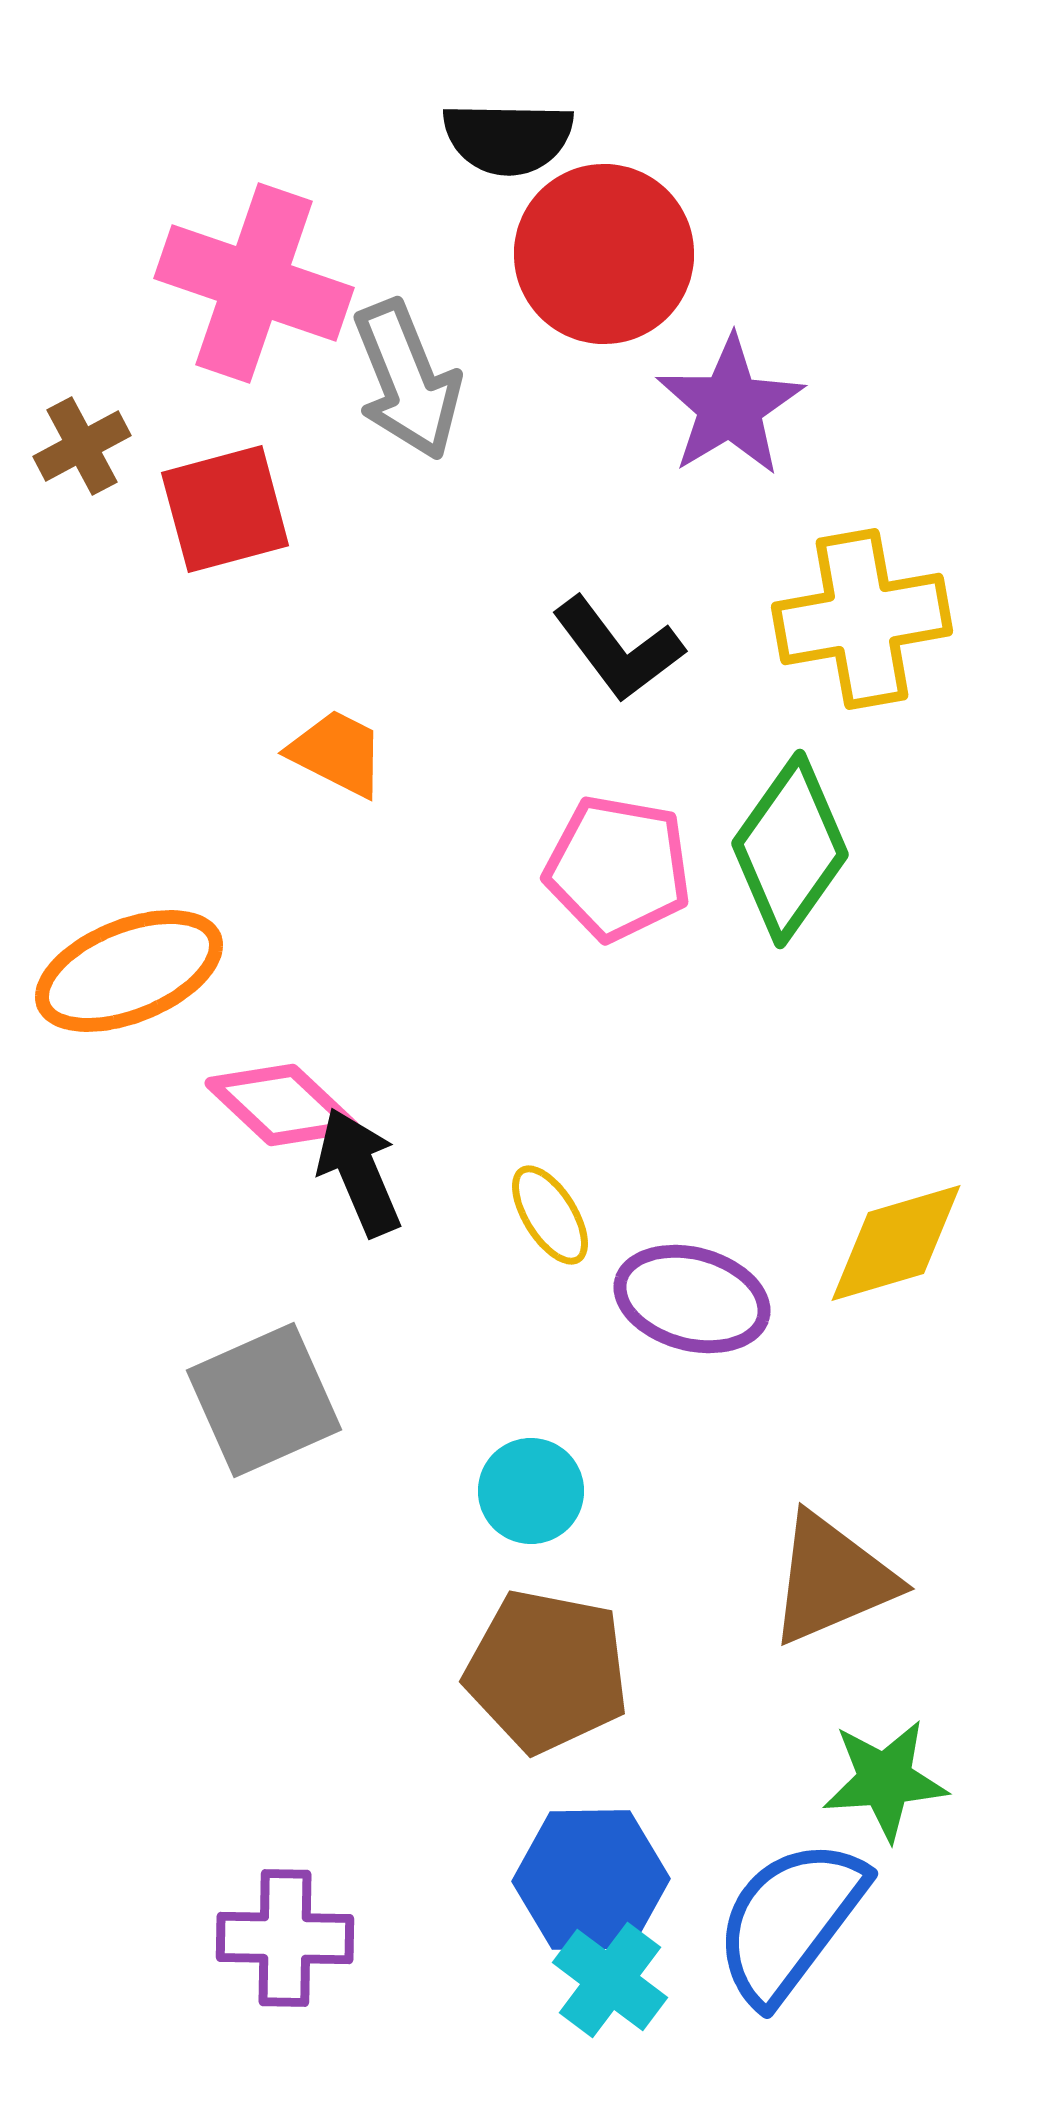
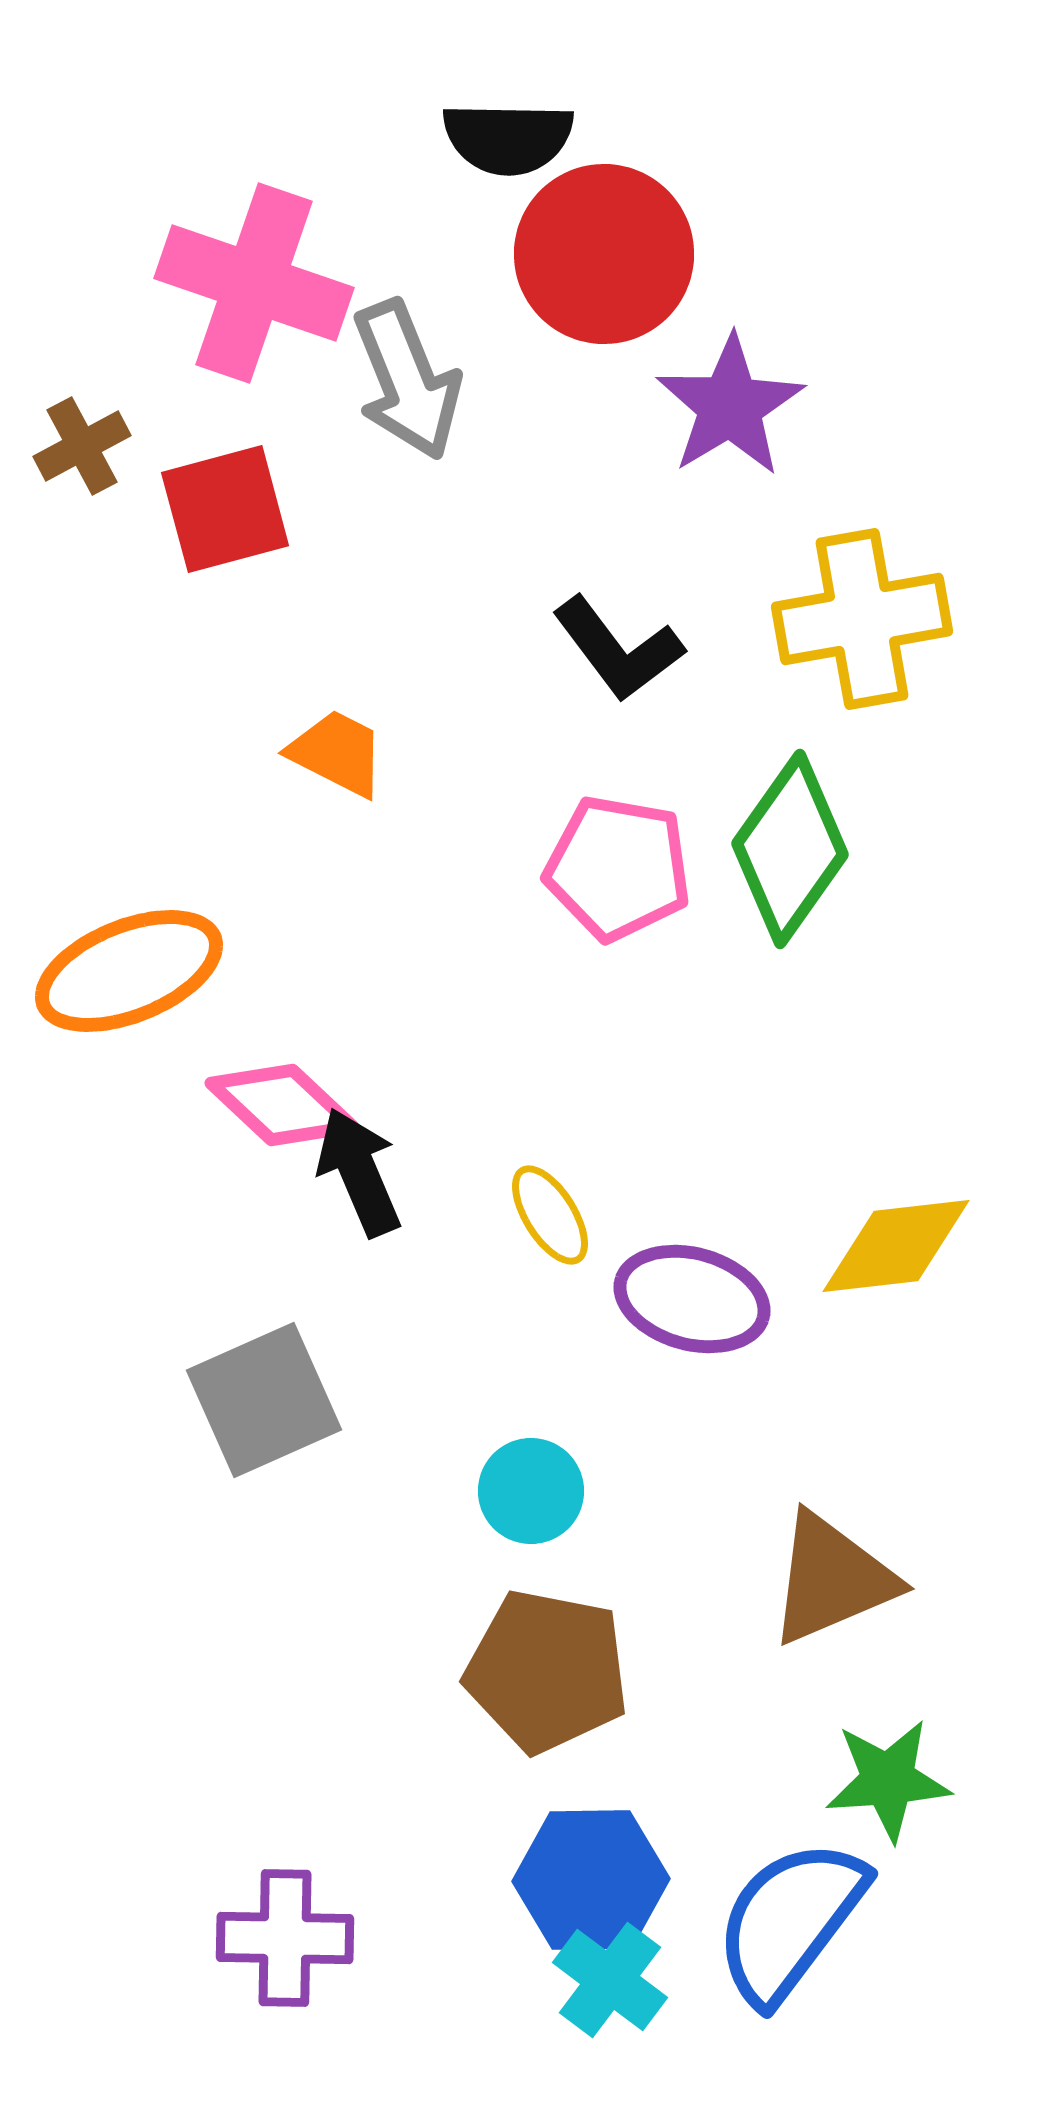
yellow diamond: moved 3 px down; rotated 10 degrees clockwise
green star: moved 3 px right
